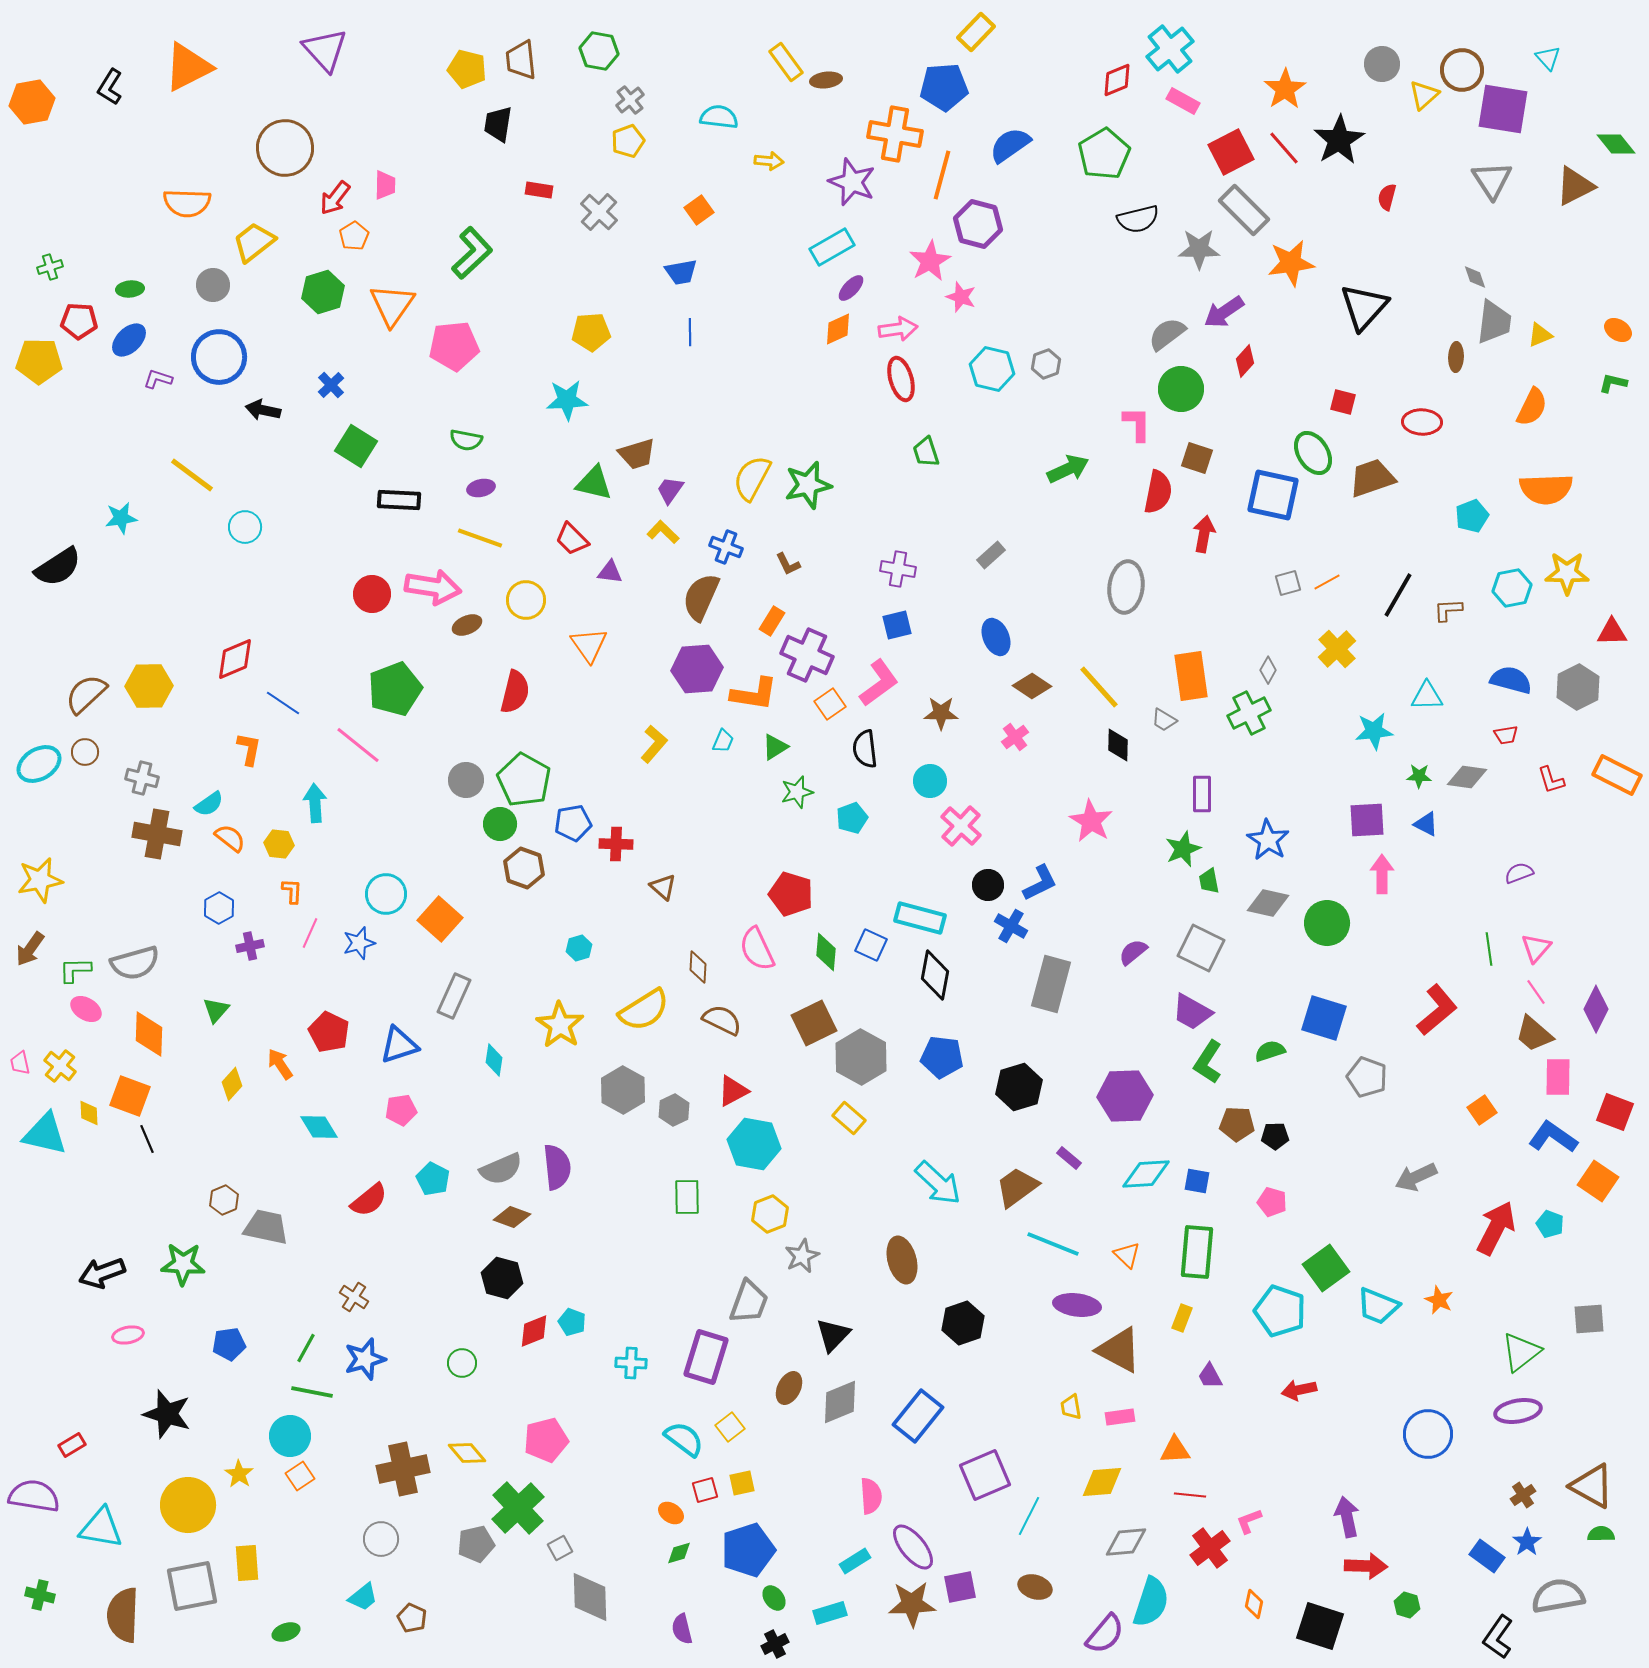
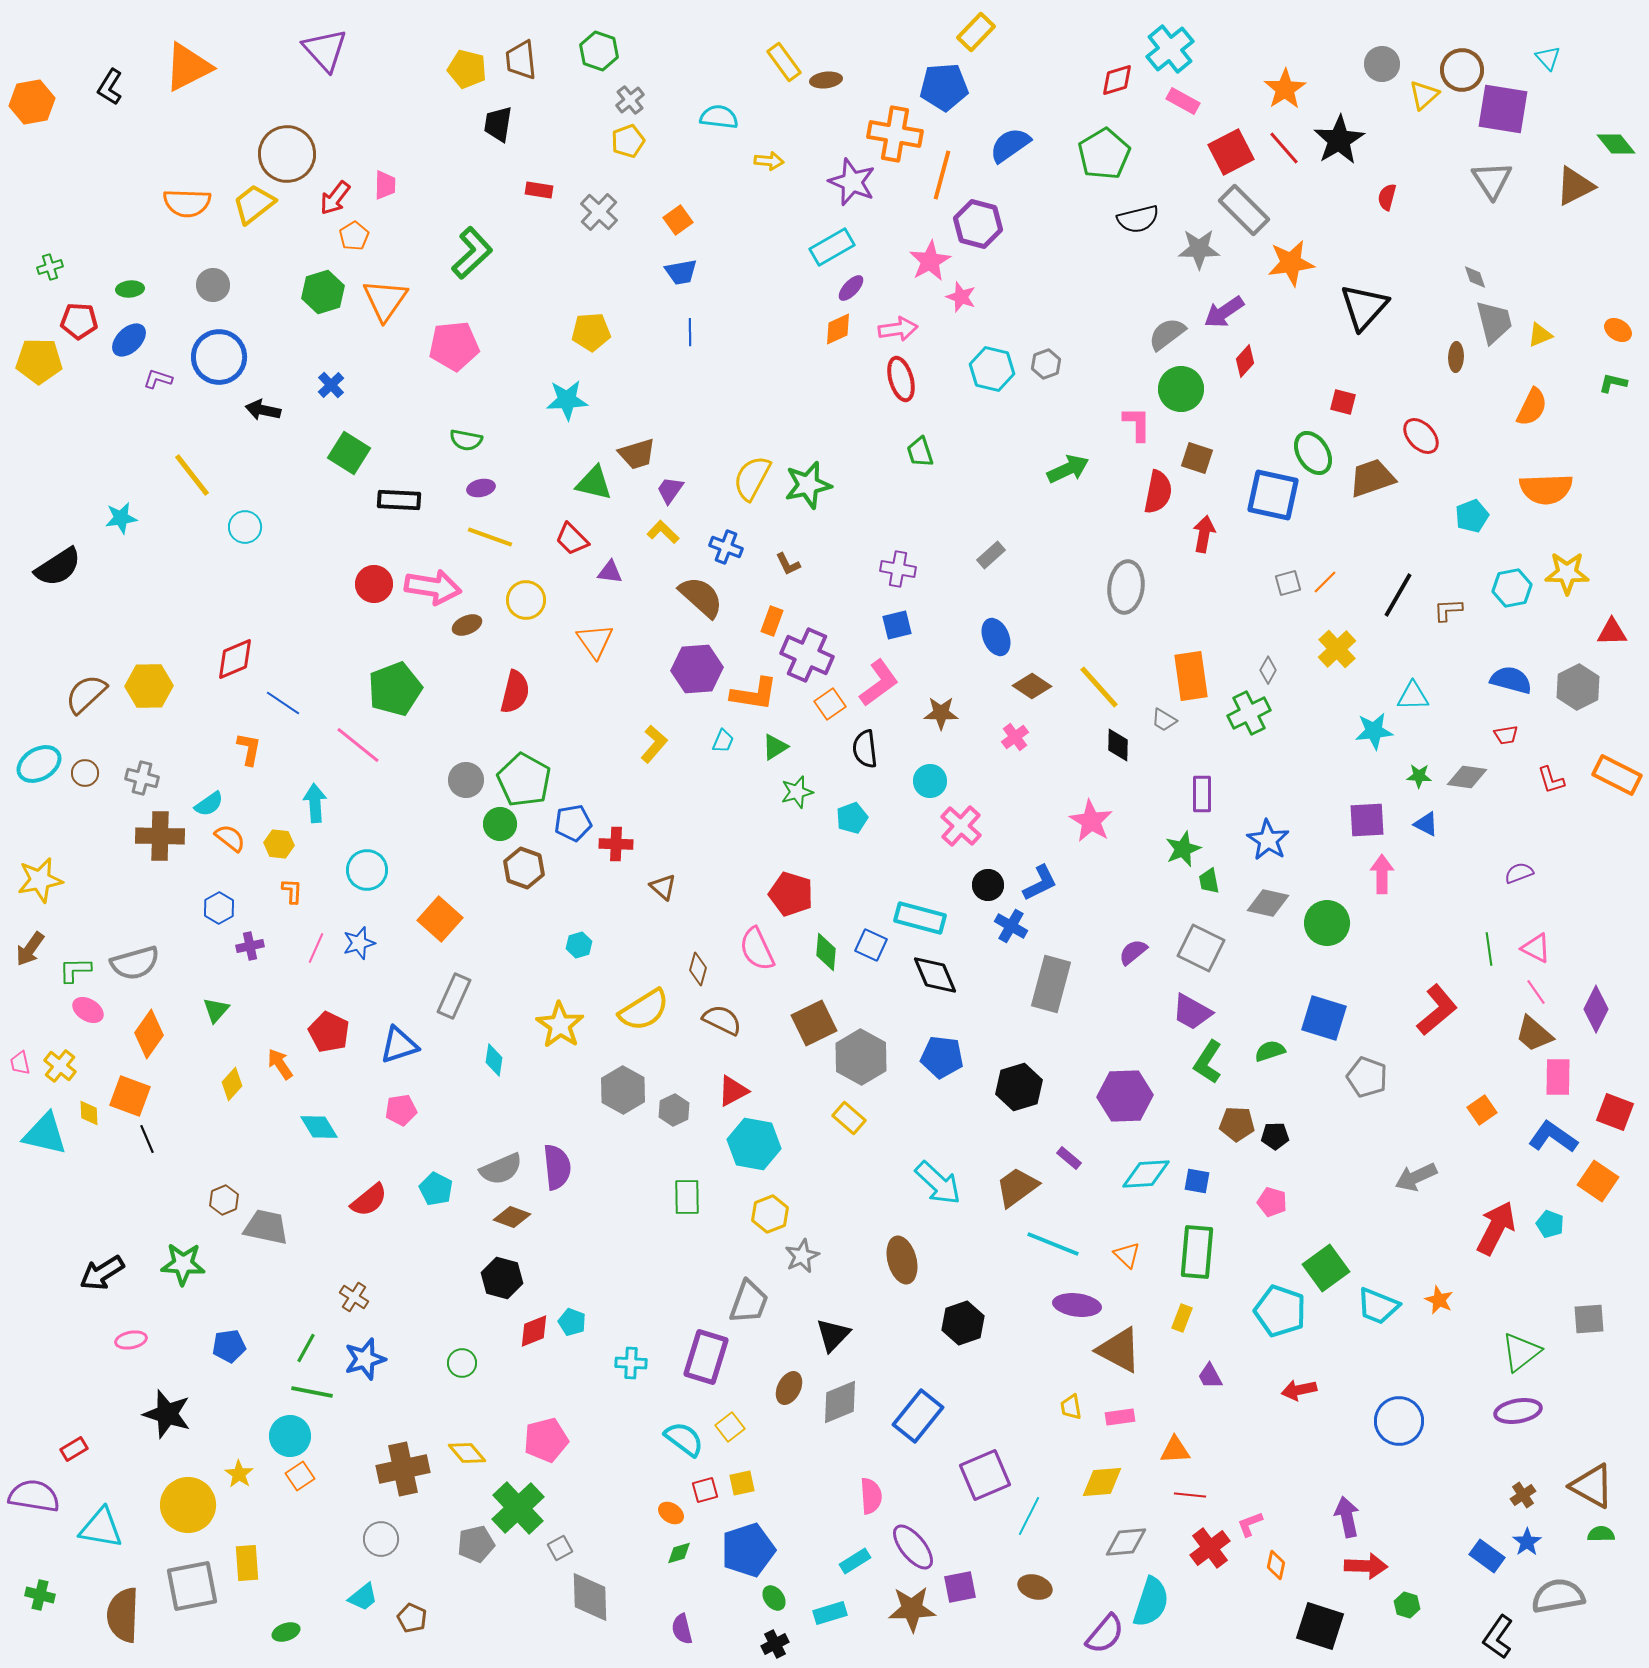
green hexagon at (599, 51): rotated 9 degrees clockwise
yellow rectangle at (786, 62): moved 2 px left
red diamond at (1117, 80): rotated 6 degrees clockwise
brown circle at (285, 148): moved 2 px right, 6 px down
orange square at (699, 210): moved 21 px left, 10 px down
yellow trapezoid at (254, 242): moved 38 px up
orange triangle at (392, 305): moved 7 px left, 5 px up
gray trapezoid at (1494, 322): rotated 21 degrees counterclockwise
red ellipse at (1422, 422): moved 1 px left, 14 px down; rotated 45 degrees clockwise
green square at (356, 446): moved 7 px left, 7 px down
green trapezoid at (926, 452): moved 6 px left
yellow line at (192, 475): rotated 15 degrees clockwise
yellow line at (480, 538): moved 10 px right, 1 px up
orange line at (1327, 582): moved 2 px left; rotated 16 degrees counterclockwise
red circle at (372, 594): moved 2 px right, 10 px up
brown semicircle at (701, 597): rotated 108 degrees clockwise
orange rectangle at (772, 621): rotated 12 degrees counterclockwise
orange triangle at (589, 645): moved 6 px right, 4 px up
cyan triangle at (1427, 696): moved 14 px left
brown circle at (85, 752): moved 21 px down
brown cross at (157, 834): moved 3 px right, 2 px down; rotated 9 degrees counterclockwise
cyan circle at (386, 894): moved 19 px left, 24 px up
pink line at (310, 933): moved 6 px right, 15 px down
cyan hexagon at (579, 948): moved 3 px up
pink triangle at (1536, 948): rotated 44 degrees counterclockwise
brown diamond at (698, 967): moved 2 px down; rotated 12 degrees clockwise
black diamond at (935, 975): rotated 33 degrees counterclockwise
pink ellipse at (86, 1009): moved 2 px right, 1 px down
orange diamond at (149, 1034): rotated 33 degrees clockwise
cyan pentagon at (433, 1179): moved 3 px right, 10 px down
black arrow at (102, 1273): rotated 12 degrees counterclockwise
pink ellipse at (128, 1335): moved 3 px right, 5 px down
blue pentagon at (229, 1344): moved 2 px down
blue circle at (1428, 1434): moved 29 px left, 13 px up
red rectangle at (72, 1445): moved 2 px right, 4 px down
pink L-shape at (1249, 1521): moved 1 px right, 3 px down
brown star at (912, 1604): moved 5 px down
orange diamond at (1254, 1604): moved 22 px right, 39 px up
